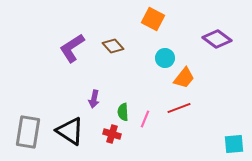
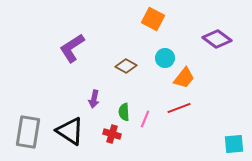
brown diamond: moved 13 px right, 20 px down; rotated 20 degrees counterclockwise
green semicircle: moved 1 px right
